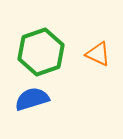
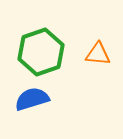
orange triangle: rotated 20 degrees counterclockwise
